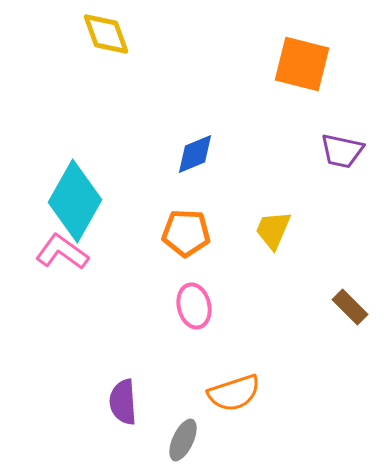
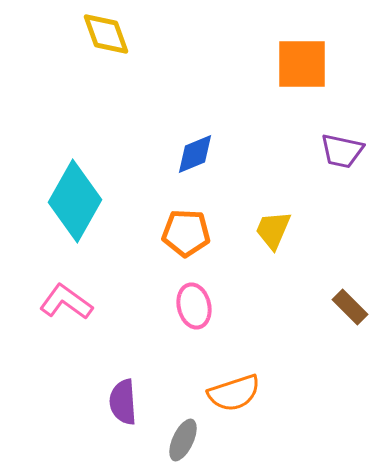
orange square: rotated 14 degrees counterclockwise
pink L-shape: moved 4 px right, 50 px down
